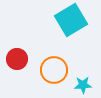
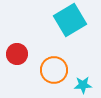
cyan square: moved 1 px left
red circle: moved 5 px up
